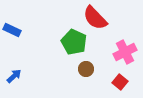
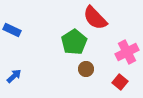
green pentagon: rotated 15 degrees clockwise
pink cross: moved 2 px right
